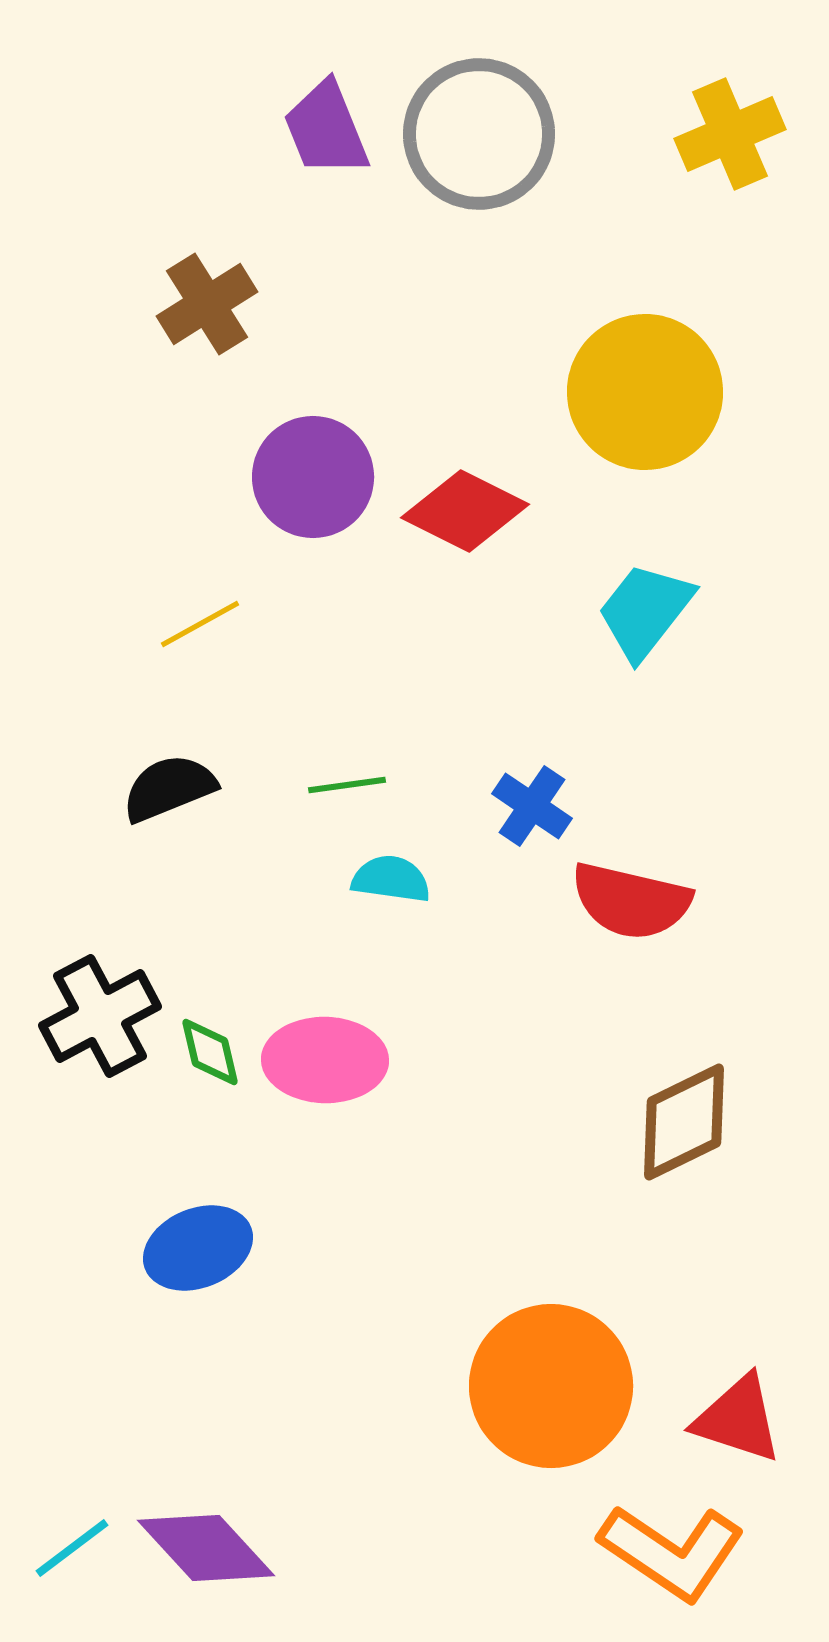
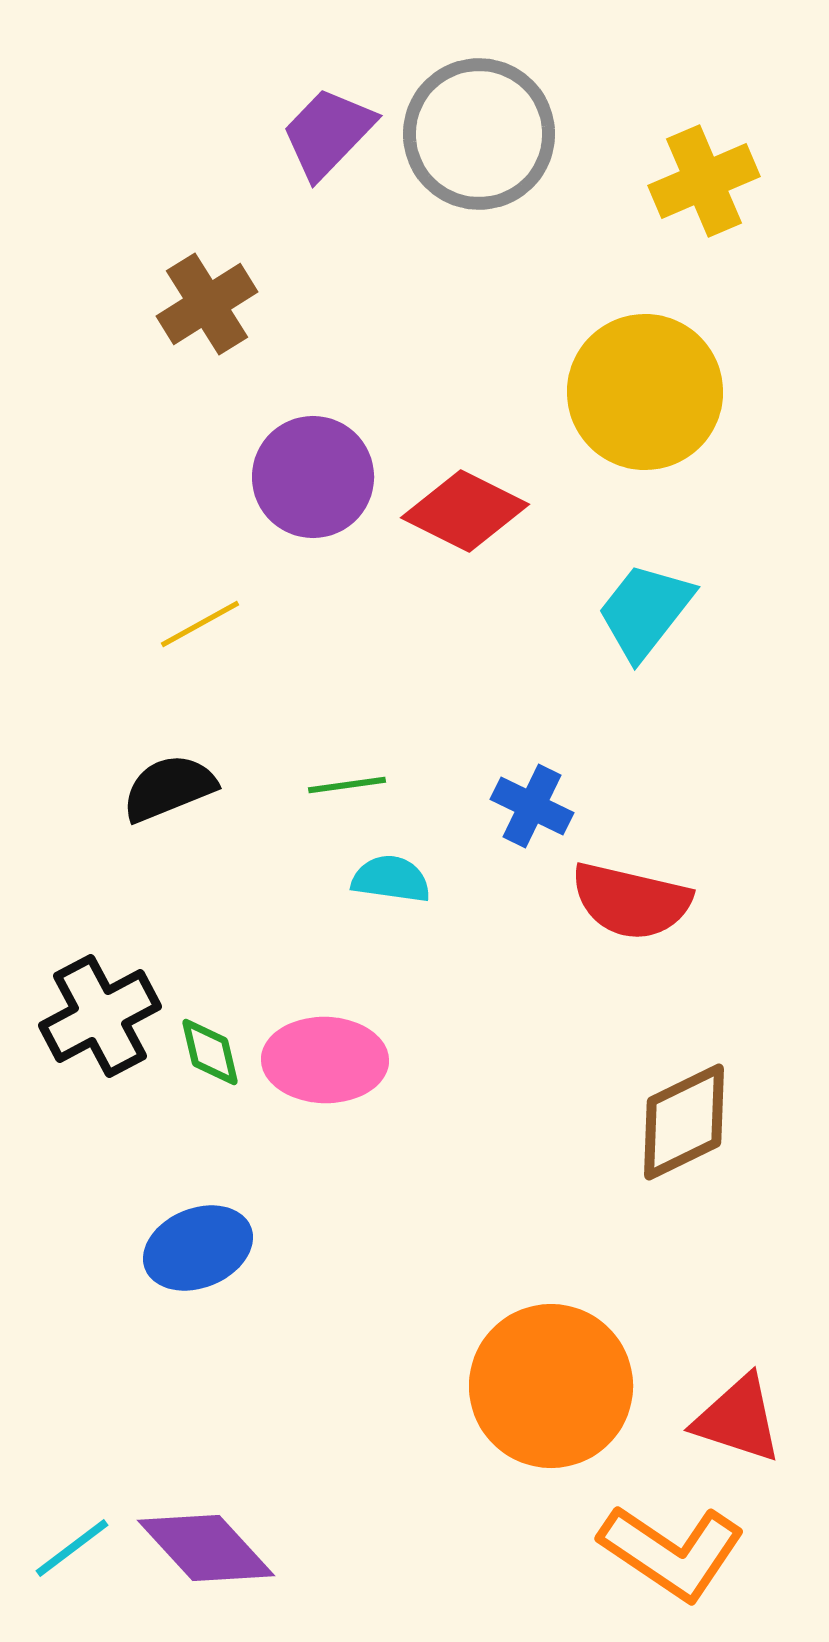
purple trapezoid: moved 2 px right, 4 px down; rotated 66 degrees clockwise
yellow cross: moved 26 px left, 47 px down
blue cross: rotated 8 degrees counterclockwise
